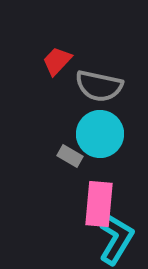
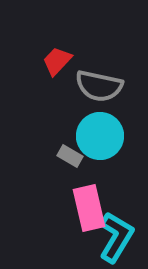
cyan circle: moved 2 px down
pink rectangle: moved 10 px left, 4 px down; rotated 18 degrees counterclockwise
cyan L-shape: moved 2 px up
